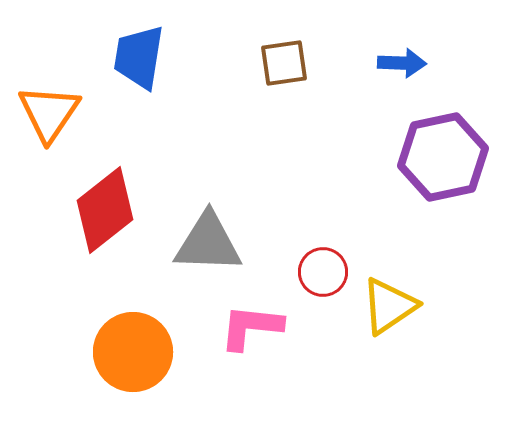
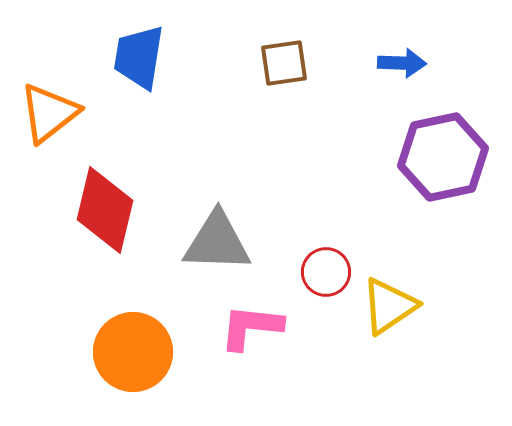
orange triangle: rotated 18 degrees clockwise
red diamond: rotated 38 degrees counterclockwise
gray triangle: moved 9 px right, 1 px up
red circle: moved 3 px right
